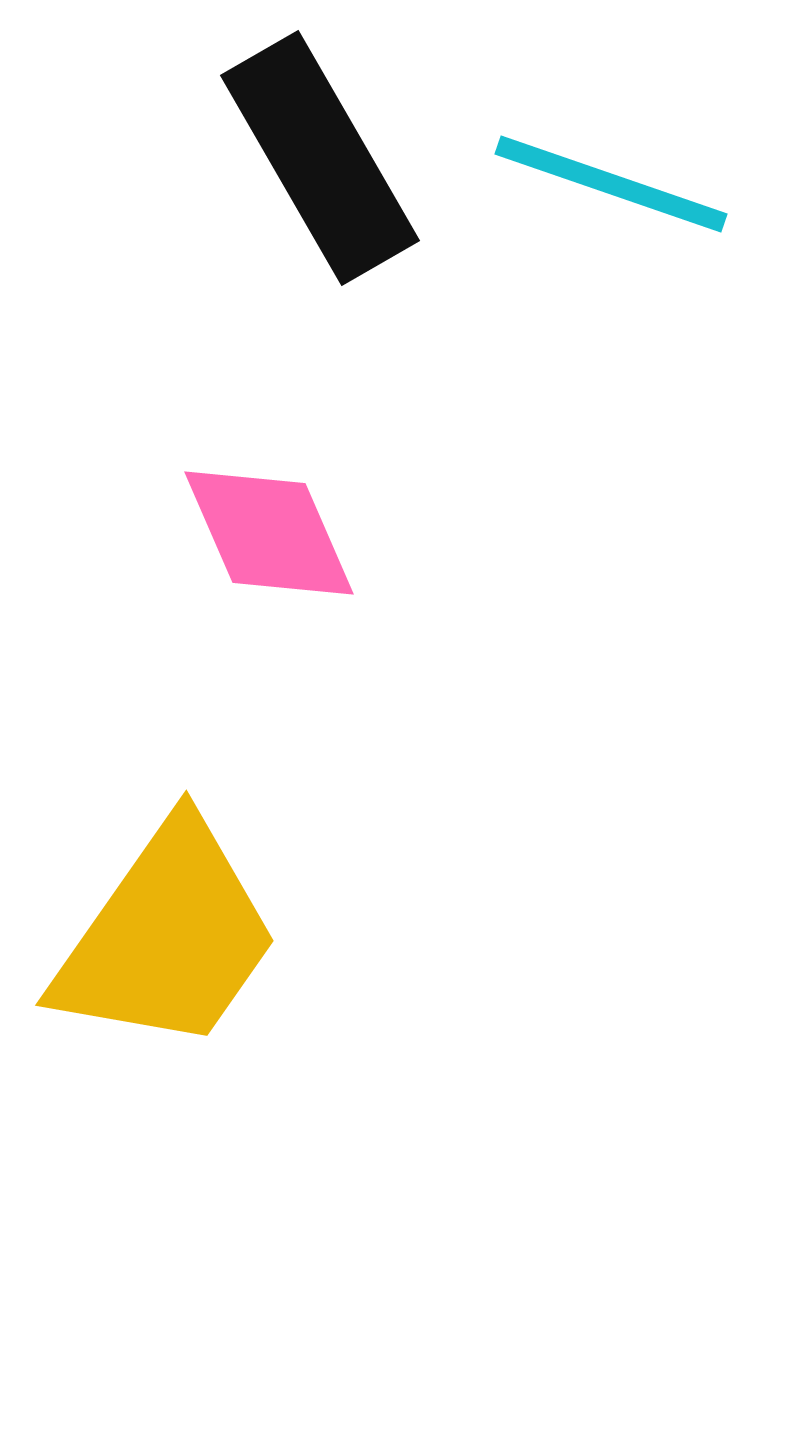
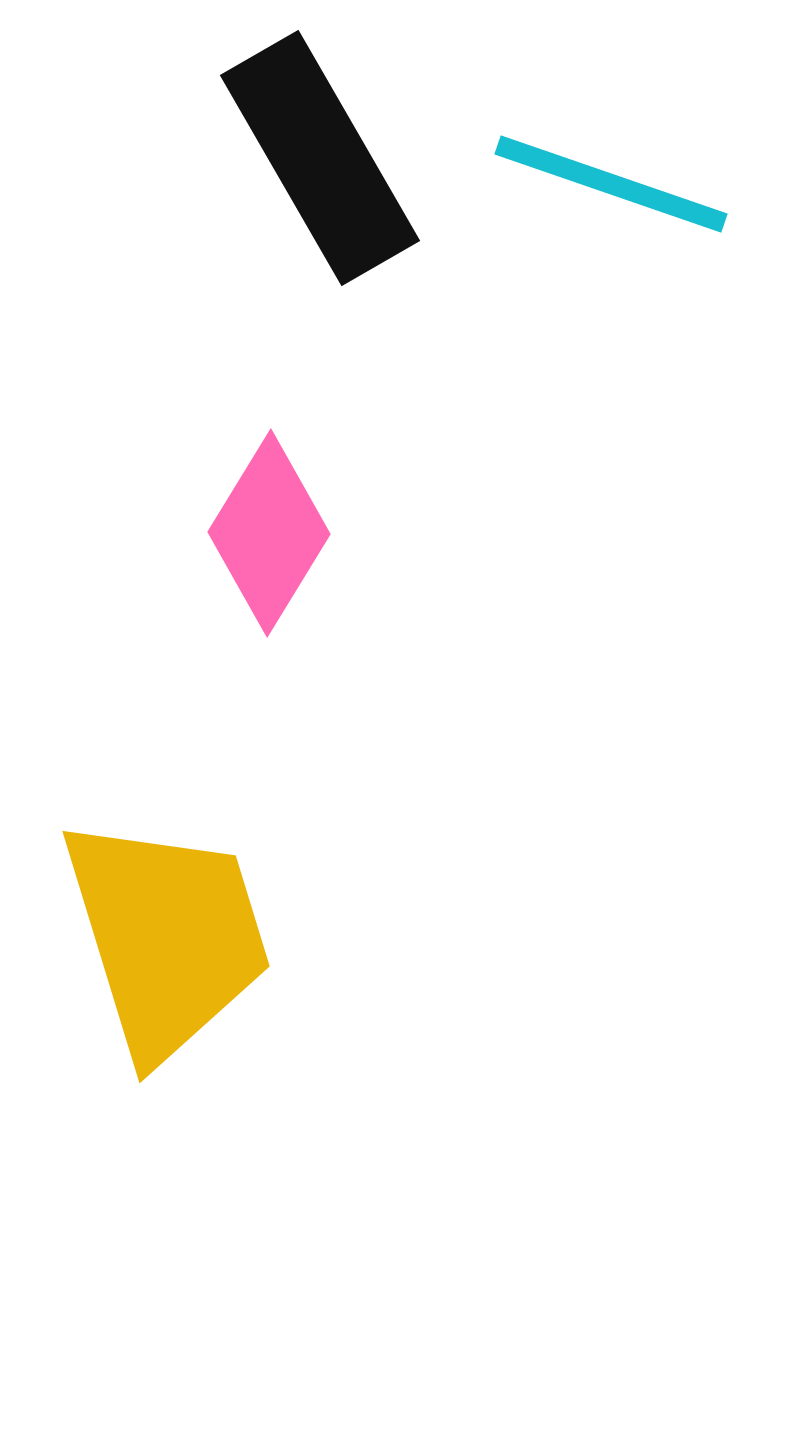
pink diamond: rotated 55 degrees clockwise
yellow trapezoid: rotated 52 degrees counterclockwise
